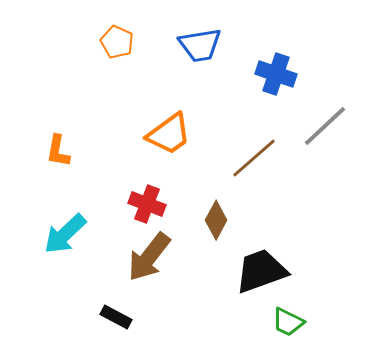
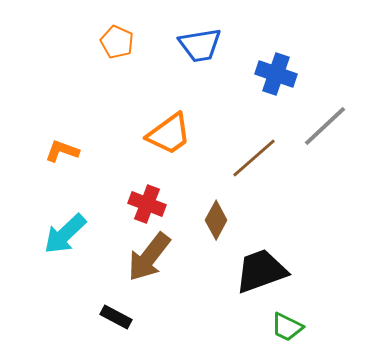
orange L-shape: moved 4 px right; rotated 100 degrees clockwise
green trapezoid: moved 1 px left, 5 px down
